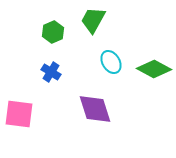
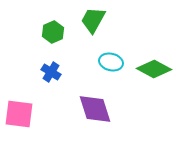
cyan ellipse: rotated 45 degrees counterclockwise
